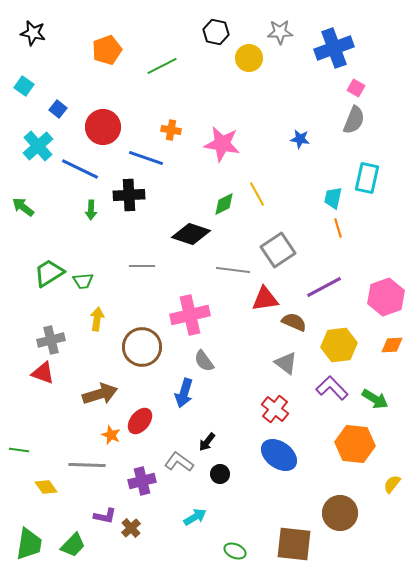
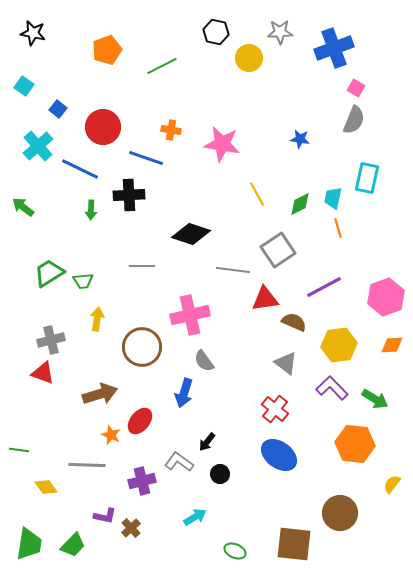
green diamond at (224, 204): moved 76 px right
